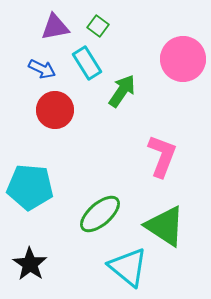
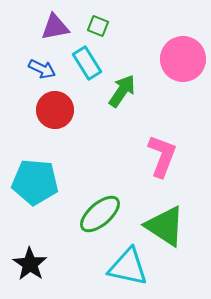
green square: rotated 15 degrees counterclockwise
cyan pentagon: moved 5 px right, 5 px up
cyan triangle: rotated 27 degrees counterclockwise
